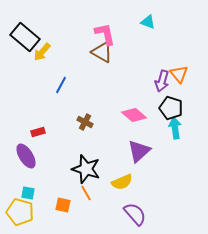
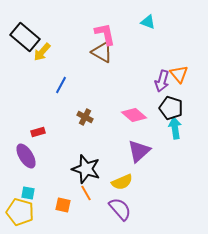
brown cross: moved 5 px up
purple semicircle: moved 15 px left, 5 px up
